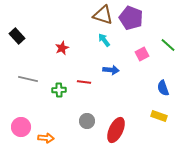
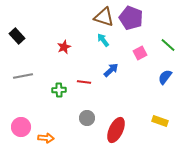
brown triangle: moved 1 px right, 2 px down
cyan arrow: moved 1 px left
red star: moved 2 px right, 1 px up
pink square: moved 2 px left, 1 px up
blue arrow: rotated 49 degrees counterclockwise
gray line: moved 5 px left, 3 px up; rotated 24 degrees counterclockwise
blue semicircle: moved 2 px right, 11 px up; rotated 56 degrees clockwise
yellow rectangle: moved 1 px right, 5 px down
gray circle: moved 3 px up
